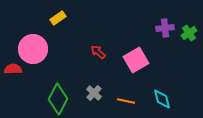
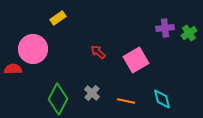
gray cross: moved 2 px left
